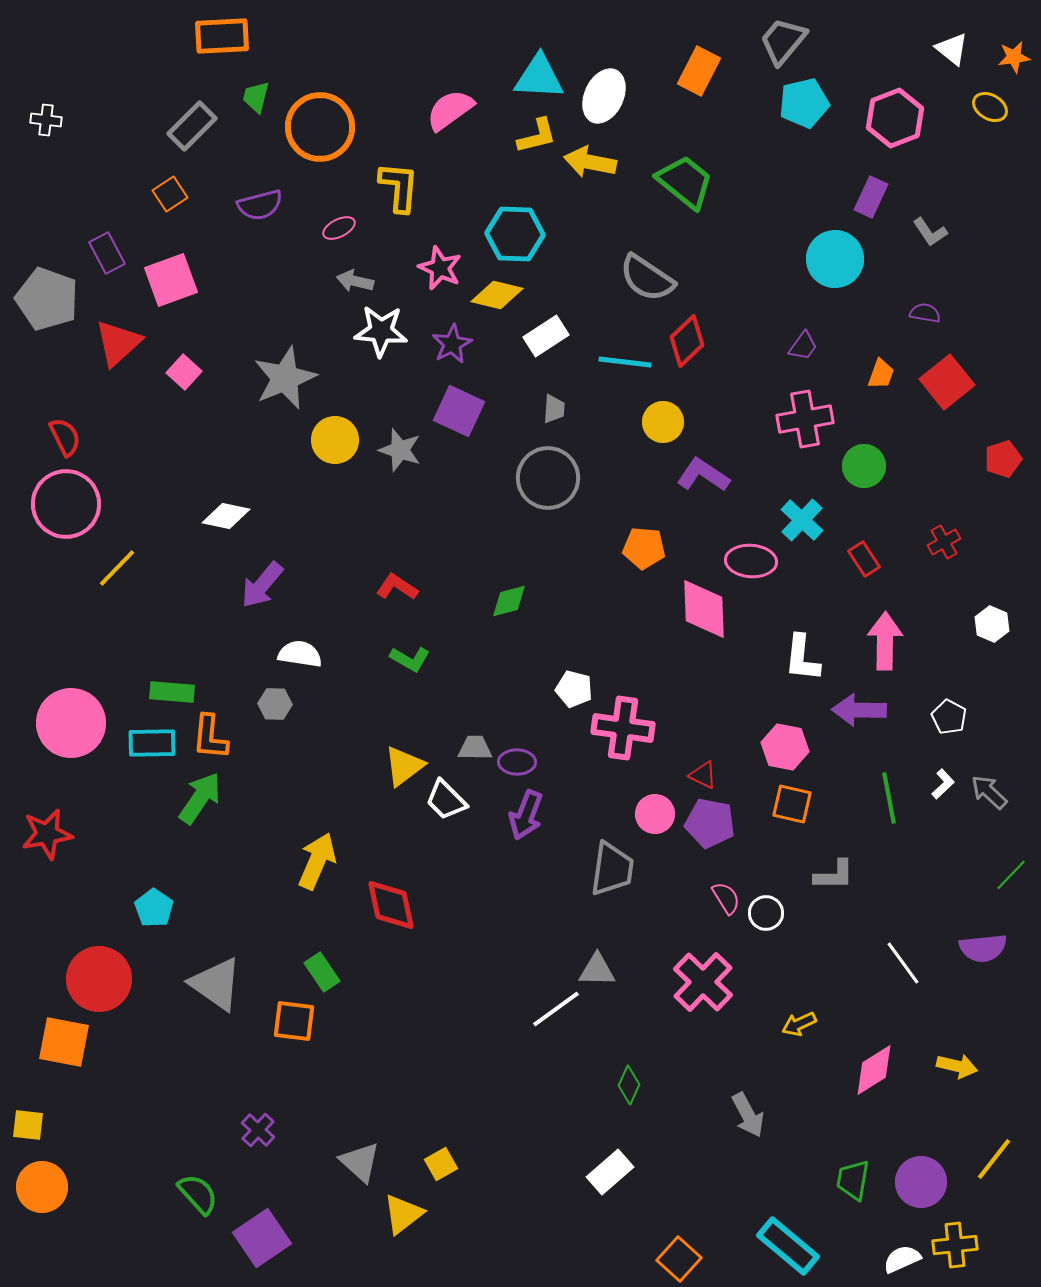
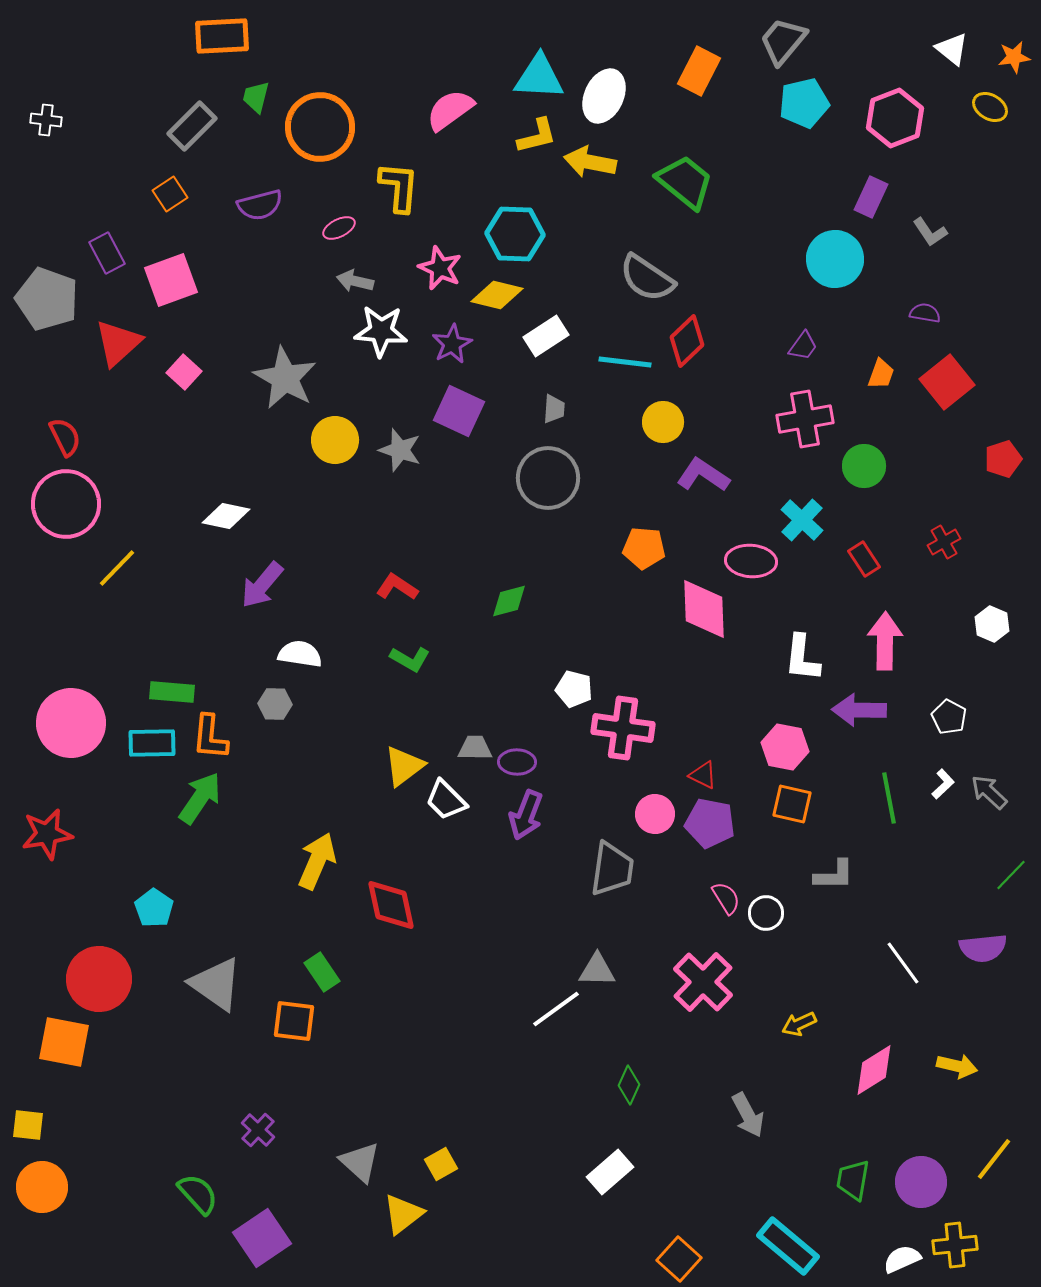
gray star at (285, 378): rotated 20 degrees counterclockwise
